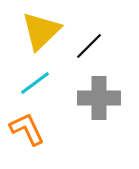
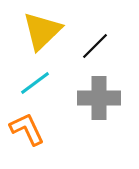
yellow triangle: moved 1 px right
black line: moved 6 px right
